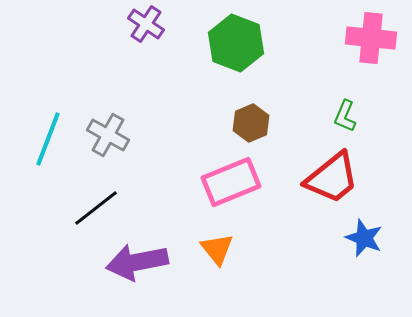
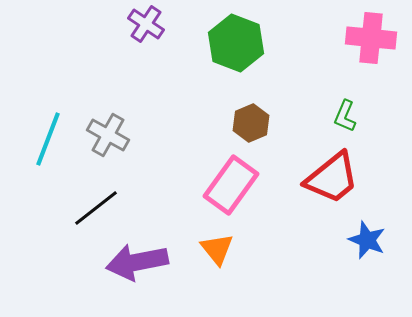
pink rectangle: moved 3 px down; rotated 32 degrees counterclockwise
blue star: moved 3 px right, 2 px down
